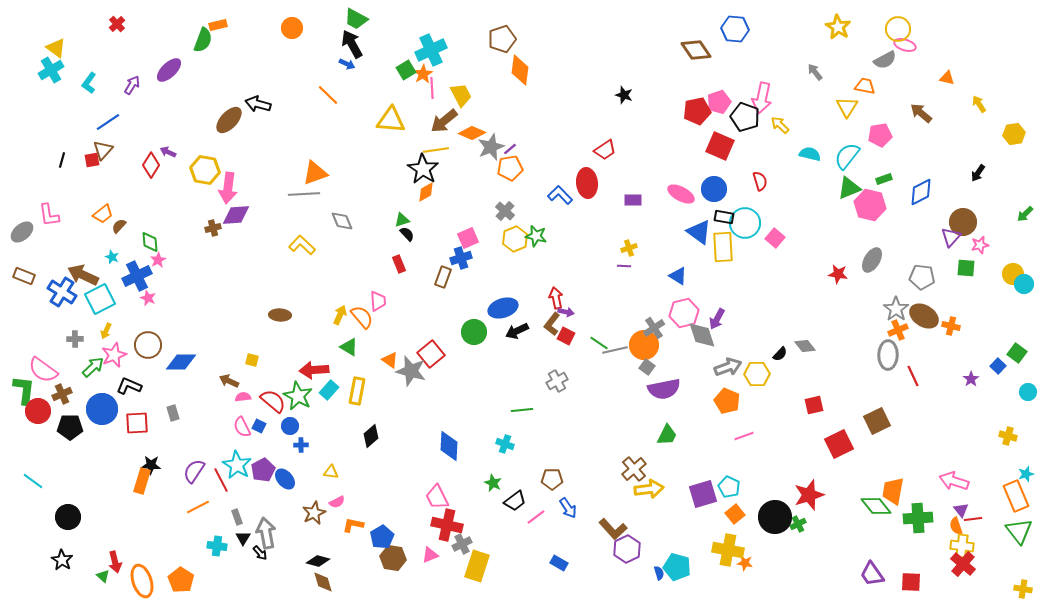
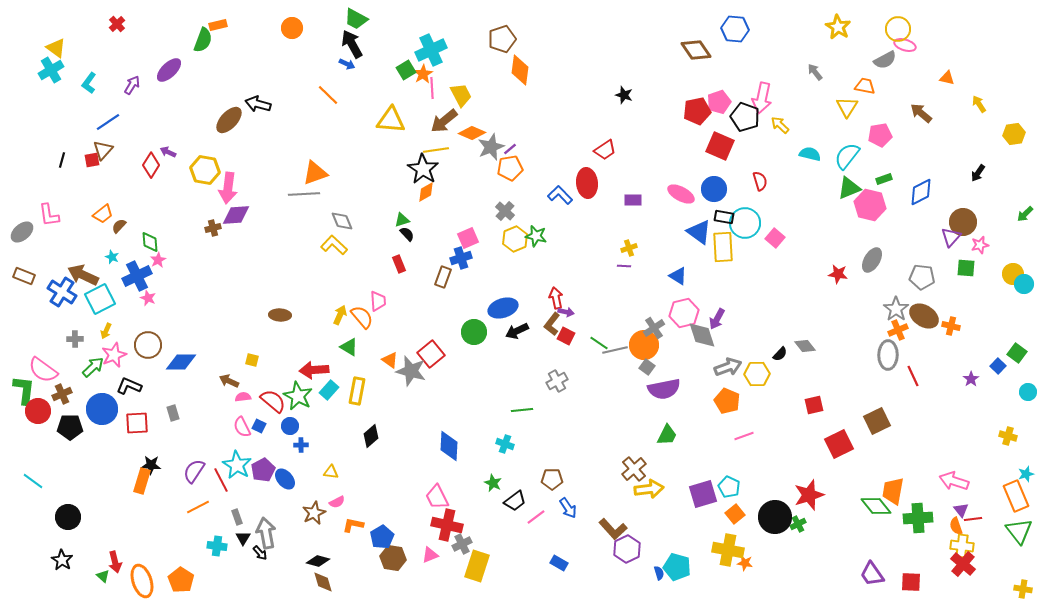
yellow L-shape at (302, 245): moved 32 px right
